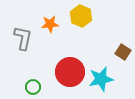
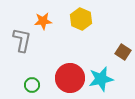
yellow hexagon: moved 3 px down
orange star: moved 7 px left, 3 px up
gray L-shape: moved 1 px left, 2 px down
red circle: moved 6 px down
green circle: moved 1 px left, 2 px up
